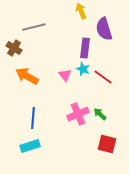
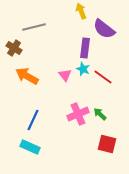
purple semicircle: rotated 35 degrees counterclockwise
blue line: moved 2 px down; rotated 20 degrees clockwise
cyan rectangle: moved 1 px down; rotated 42 degrees clockwise
